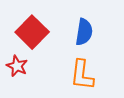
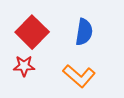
red star: moved 7 px right; rotated 25 degrees counterclockwise
orange L-shape: moved 3 px left, 1 px down; rotated 56 degrees counterclockwise
